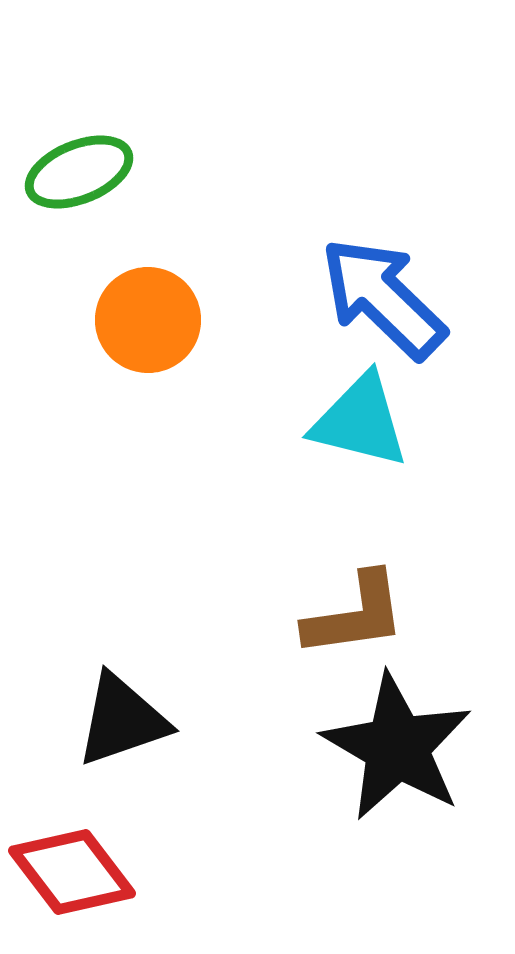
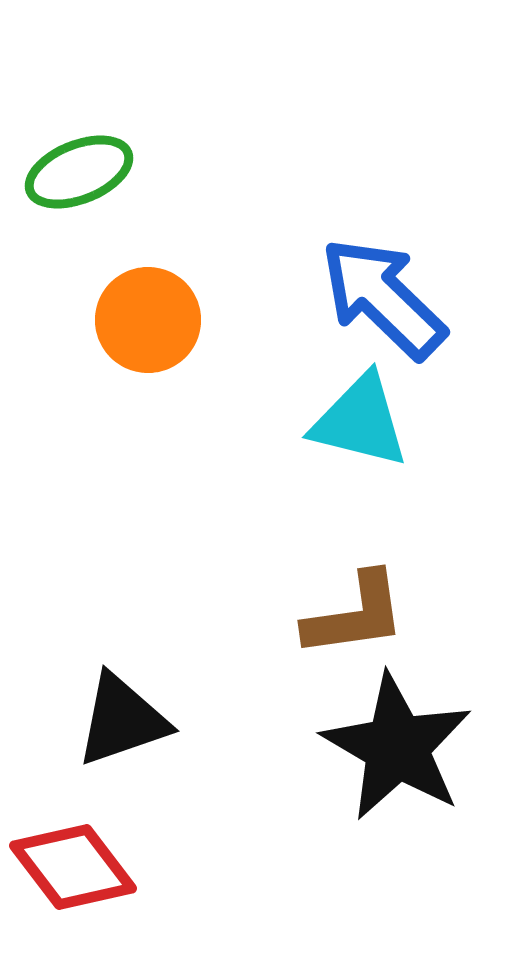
red diamond: moved 1 px right, 5 px up
